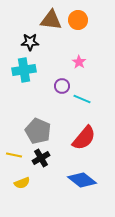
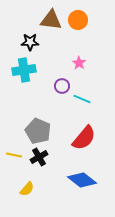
pink star: moved 1 px down
black cross: moved 2 px left, 1 px up
yellow semicircle: moved 5 px right, 6 px down; rotated 28 degrees counterclockwise
